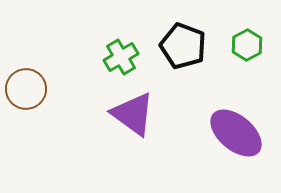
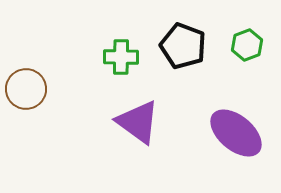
green hexagon: rotated 8 degrees clockwise
green cross: rotated 32 degrees clockwise
purple triangle: moved 5 px right, 8 px down
